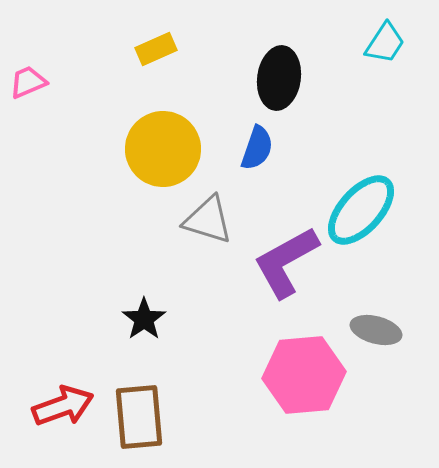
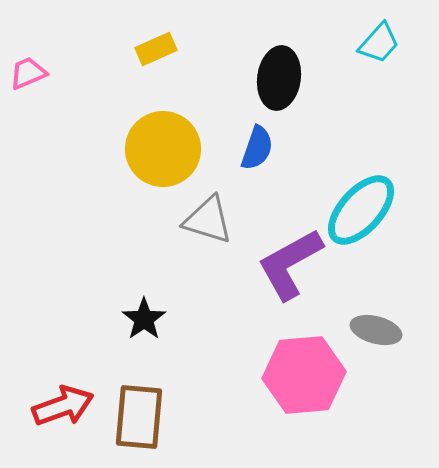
cyan trapezoid: moved 6 px left; rotated 9 degrees clockwise
pink trapezoid: moved 9 px up
purple L-shape: moved 4 px right, 2 px down
brown rectangle: rotated 10 degrees clockwise
